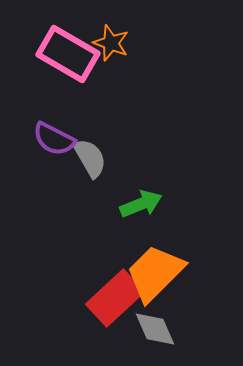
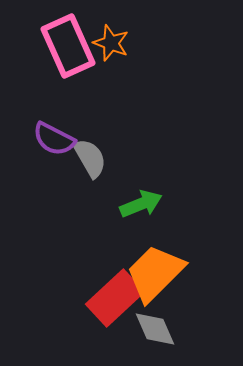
pink rectangle: moved 8 px up; rotated 36 degrees clockwise
